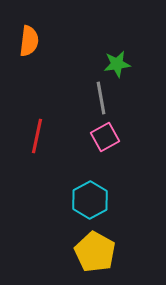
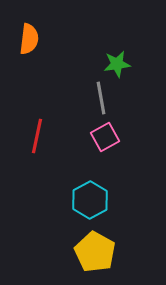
orange semicircle: moved 2 px up
